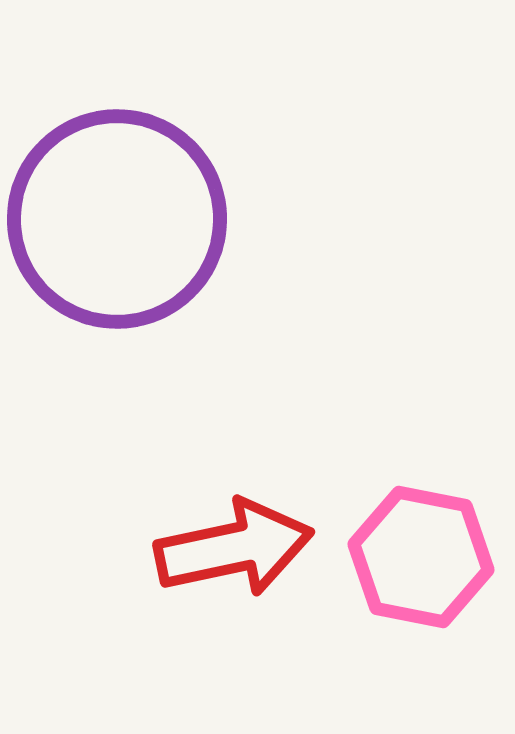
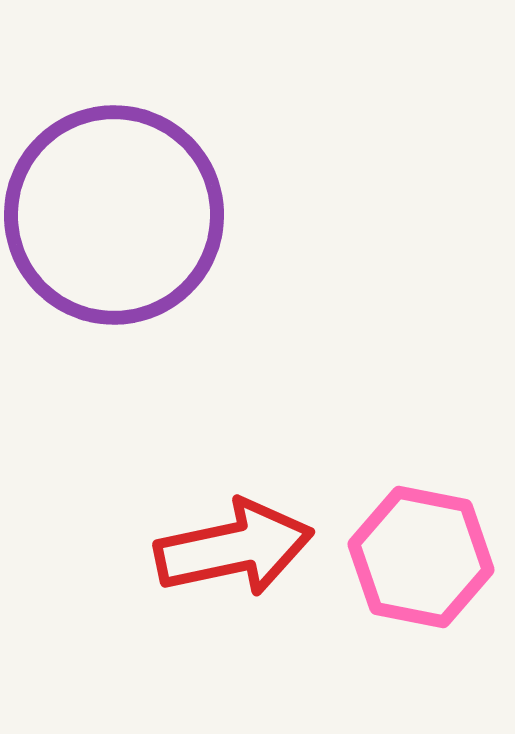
purple circle: moved 3 px left, 4 px up
